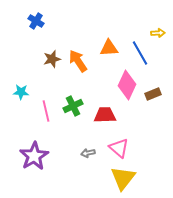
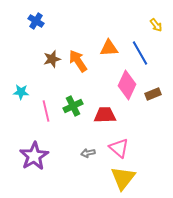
yellow arrow: moved 2 px left, 8 px up; rotated 56 degrees clockwise
